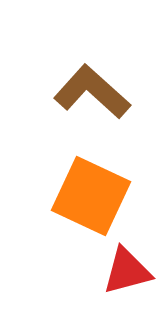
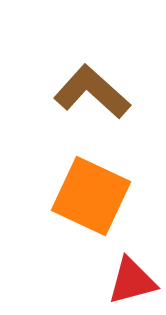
red triangle: moved 5 px right, 10 px down
